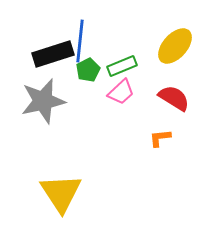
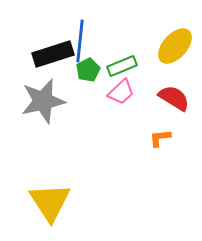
yellow triangle: moved 11 px left, 9 px down
